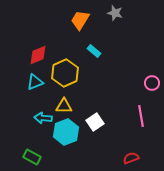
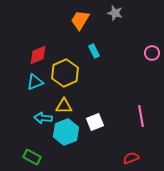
cyan rectangle: rotated 24 degrees clockwise
pink circle: moved 30 px up
white square: rotated 12 degrees clockwise
